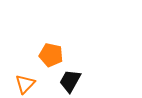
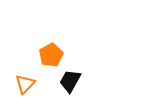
orange pentagon: rotated 30 degrees clockwise
